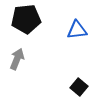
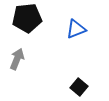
black pentagon: moved 1 px right, 1 px up
blue triangle: moved 1 px left, 1 px up; rotated 15 degrees counterclockwise
